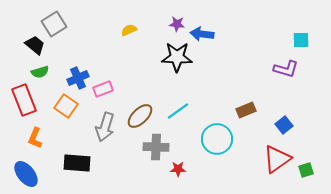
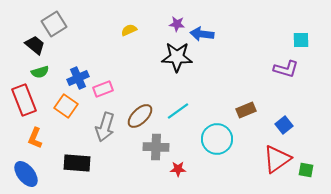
green square: rotated 28 degrees clockwise
